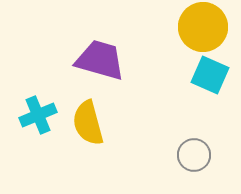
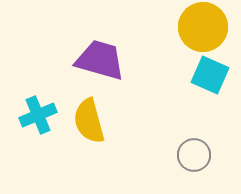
yellow semicircle: moved 1 px right, 2 px up
